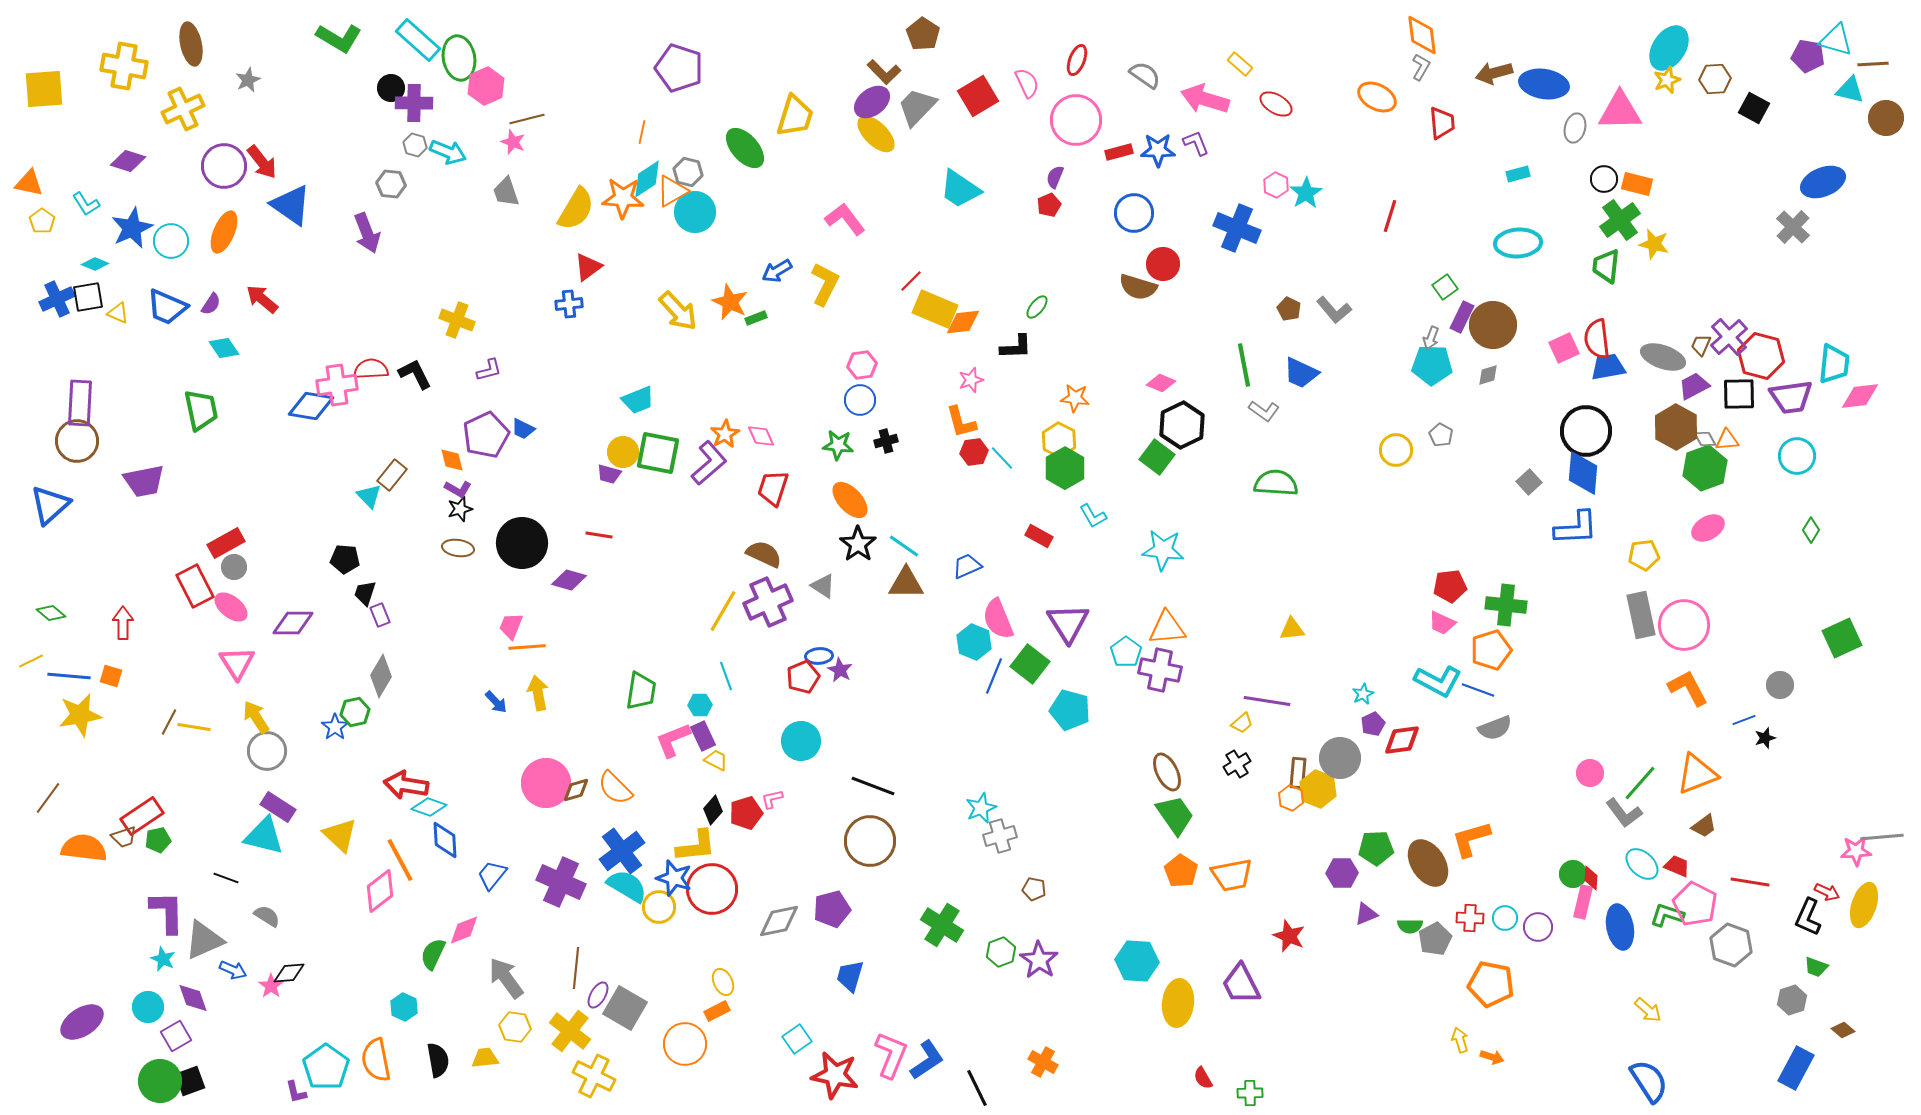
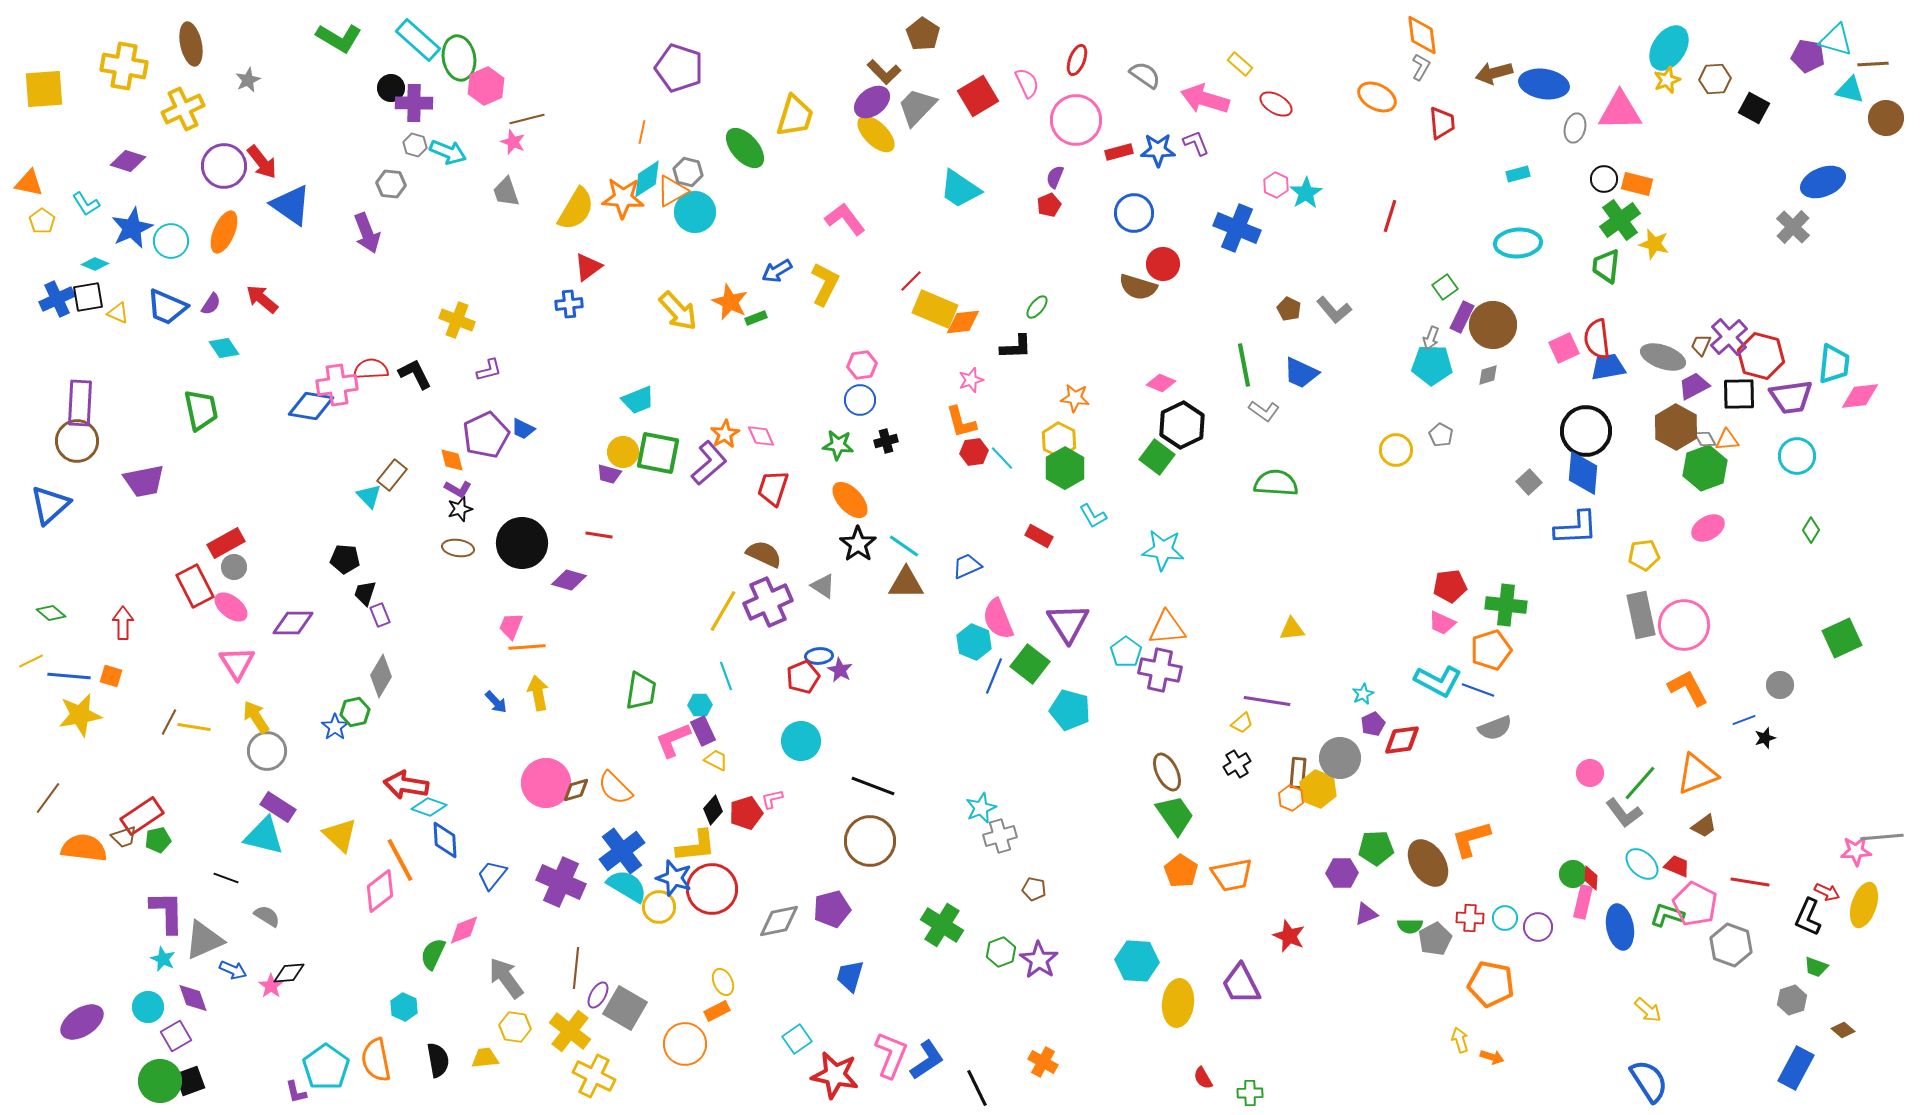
purple rectangle at (703, 736): moved 5 px up
